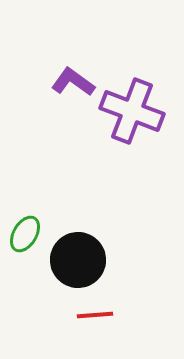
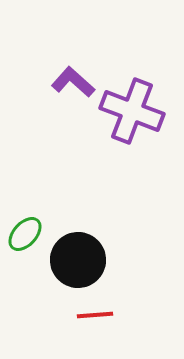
purple L-shape: rotated 6 degrees clockwise
green ellipse: rotated 12 degrees clockwise
